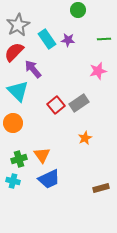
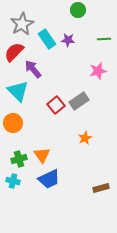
gray star: moved 4 px right, 1 px up
gray rectangle: moved 2 px up
